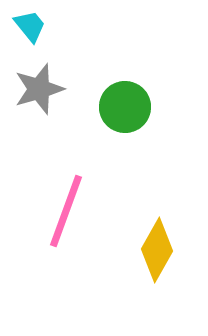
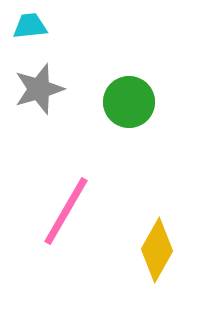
cyan trapezoid: rotated 57 degrees counterclockwise
green circle: moved 4 px right, 5 px up
pink line: rotated 10 degrees clockwise
